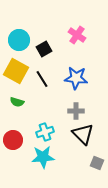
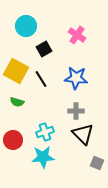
cyan circle: moved 7 px right, 14 px up
black line: moved 1 px left
